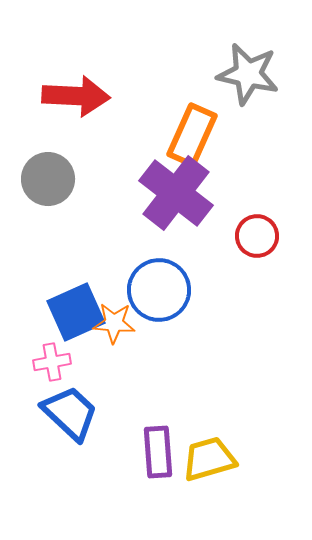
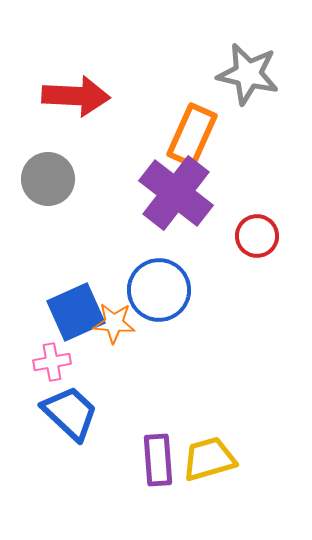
purple rectangle: moved 8 px down
